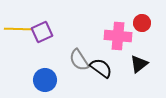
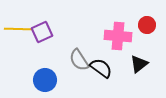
red circle: moved 5 px right, 2 px down
